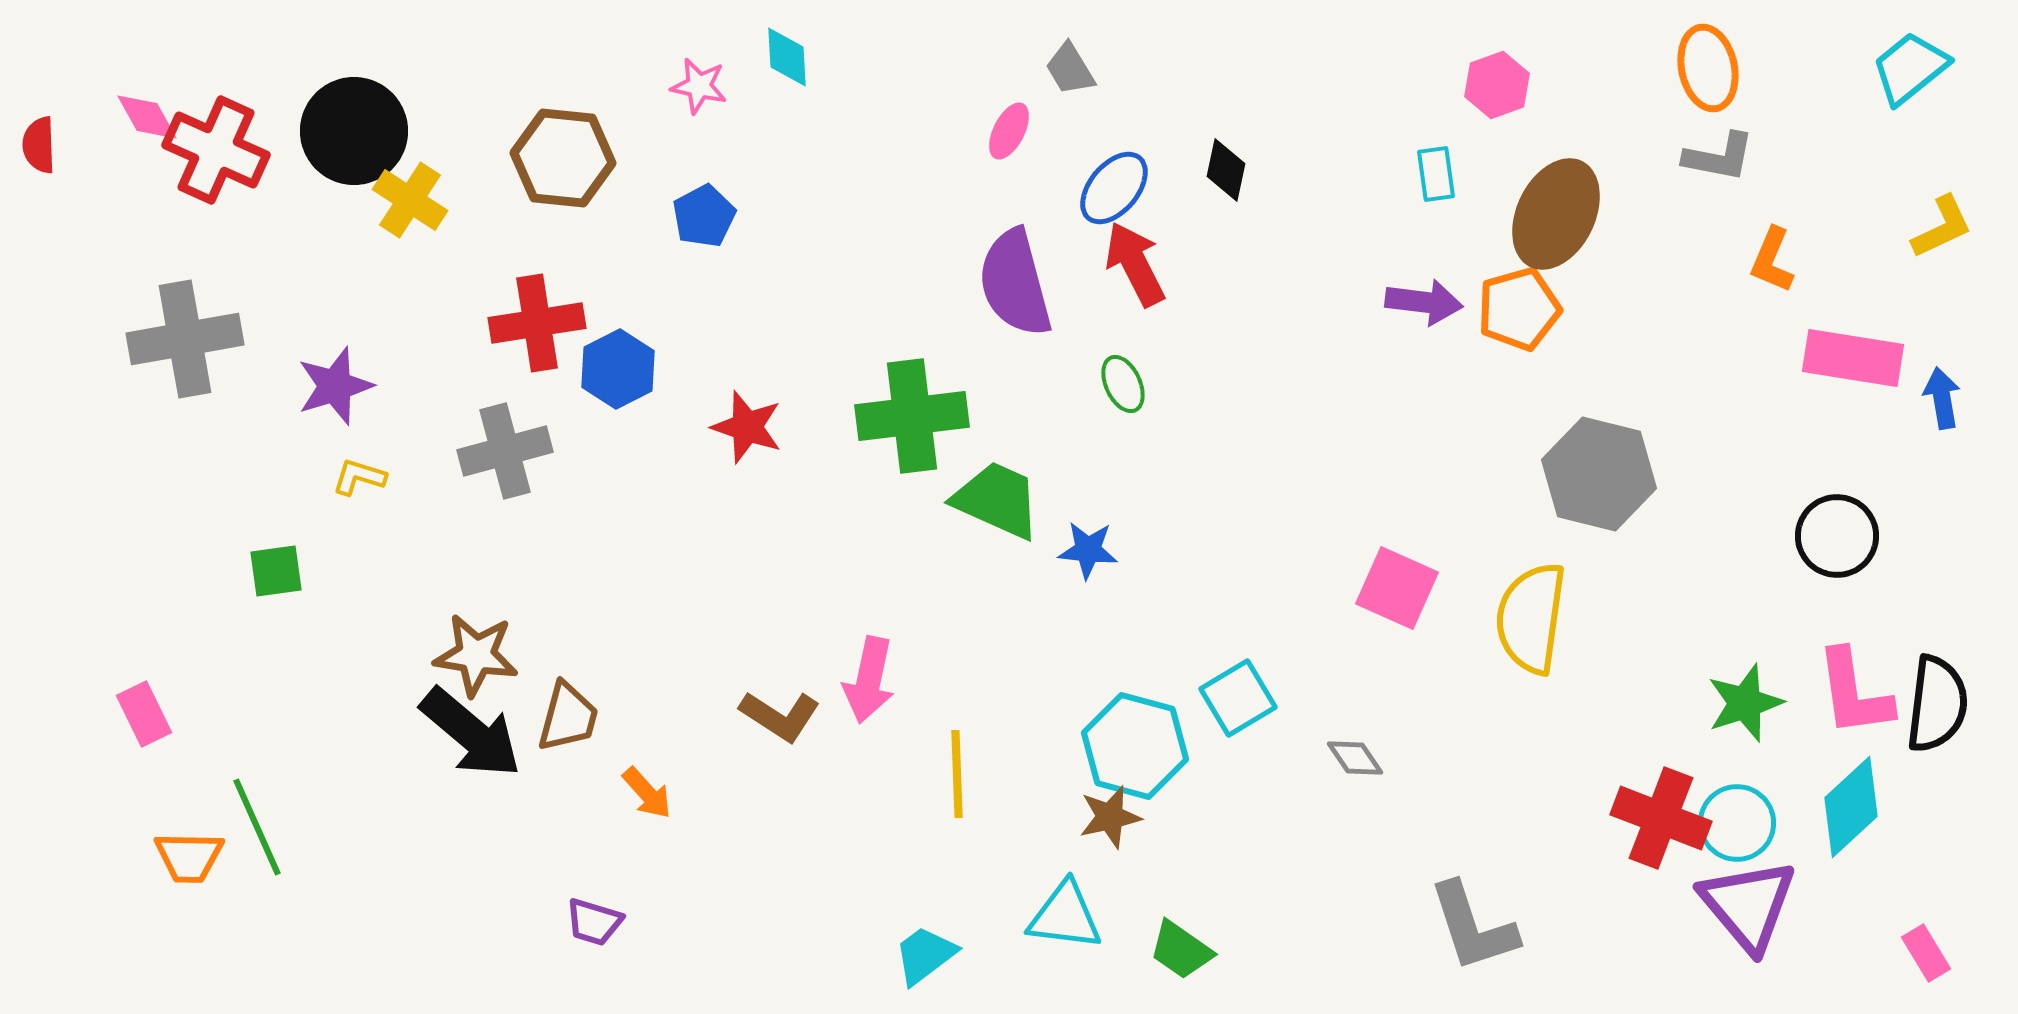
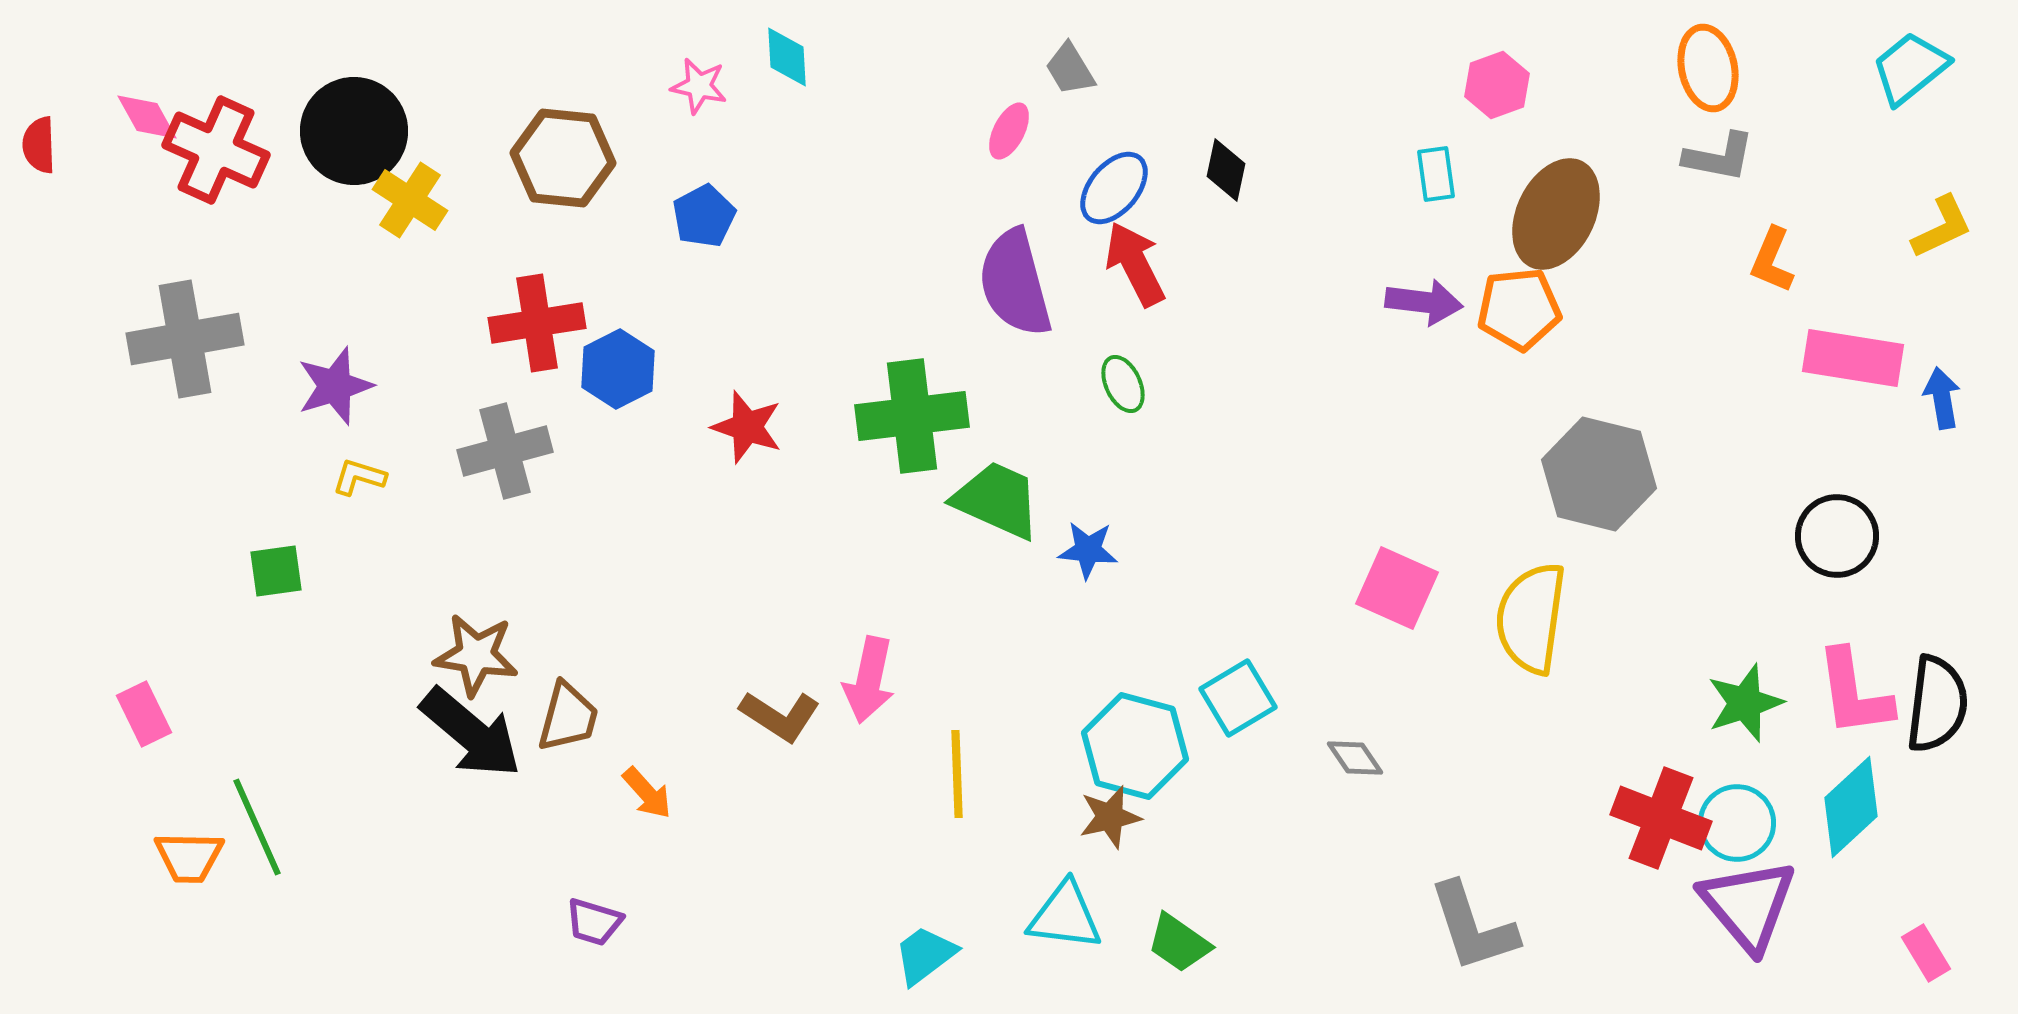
orange pentagon at (1519, 309): rotated 10 degrees clockwise
green trapezoid at (1181, 950): moved 2 px left, 7 px up
